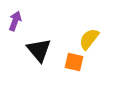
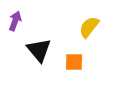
yellow semicircle: moved 12 px up
orange square: rotated 12 degrees counterclockwise
